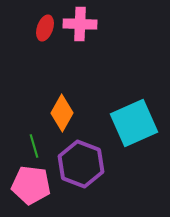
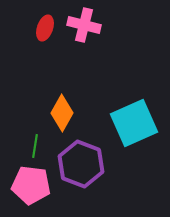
pink cross: moved 4 px right, 1 px down; rotated 12 degrees clockwise
green line: moved 1 px right; rotated 25 degrees clockwise
